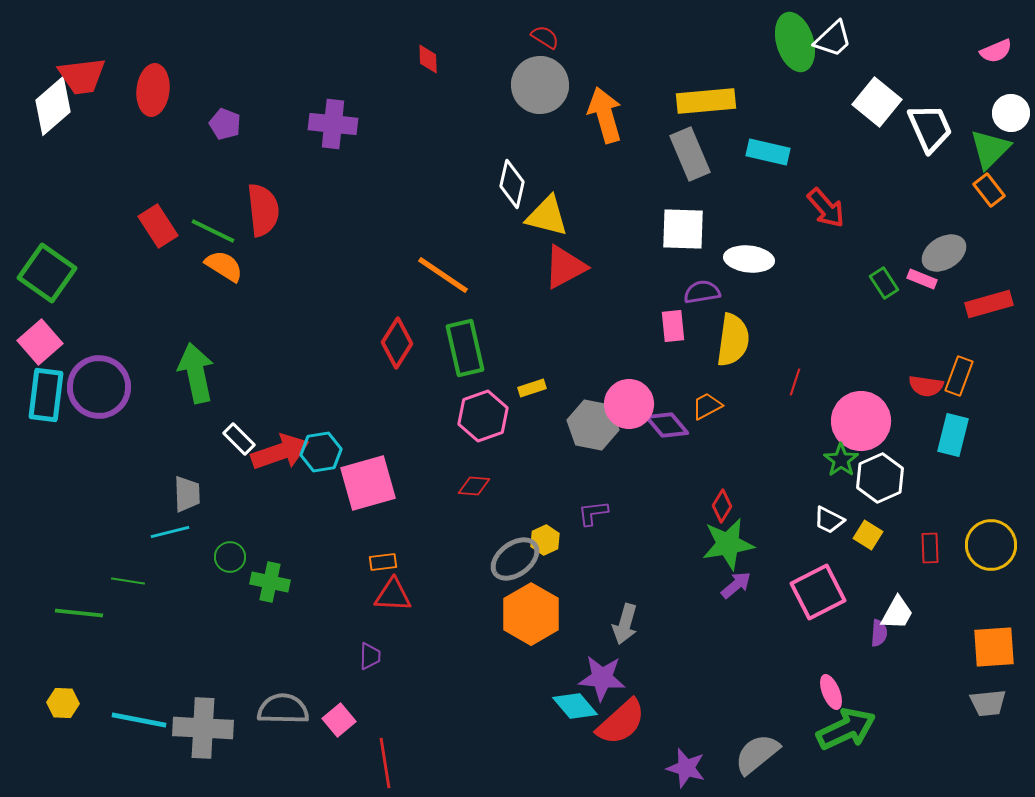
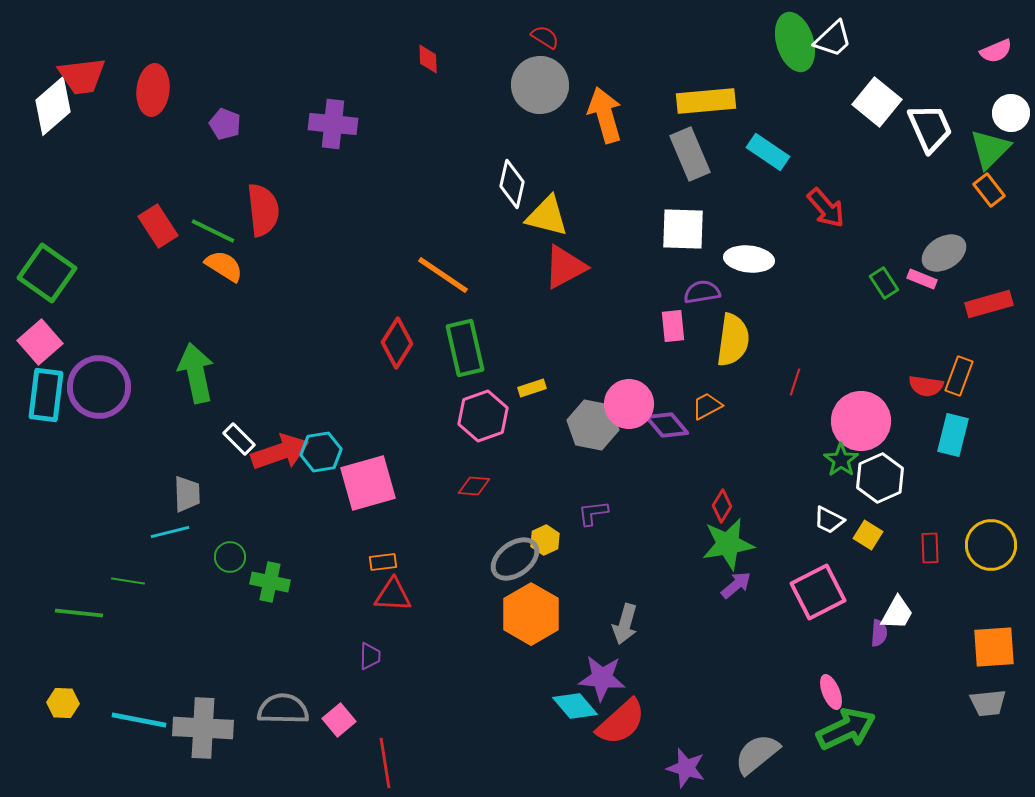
cyan rectangle at (768, 152): rotated 21 degrees clockwise
